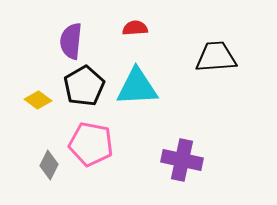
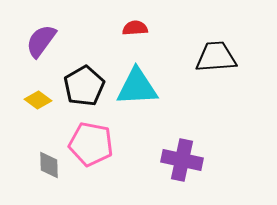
purple semicircle: moved 30 px left; rotated 30 degrees clockwise
gray diamond: rotated 28 degrees counterclockwise
